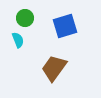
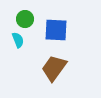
green circle: moved 1 px down
blue square: moved 9 px left, 4 px down; rotated 20 degrees clockwise
